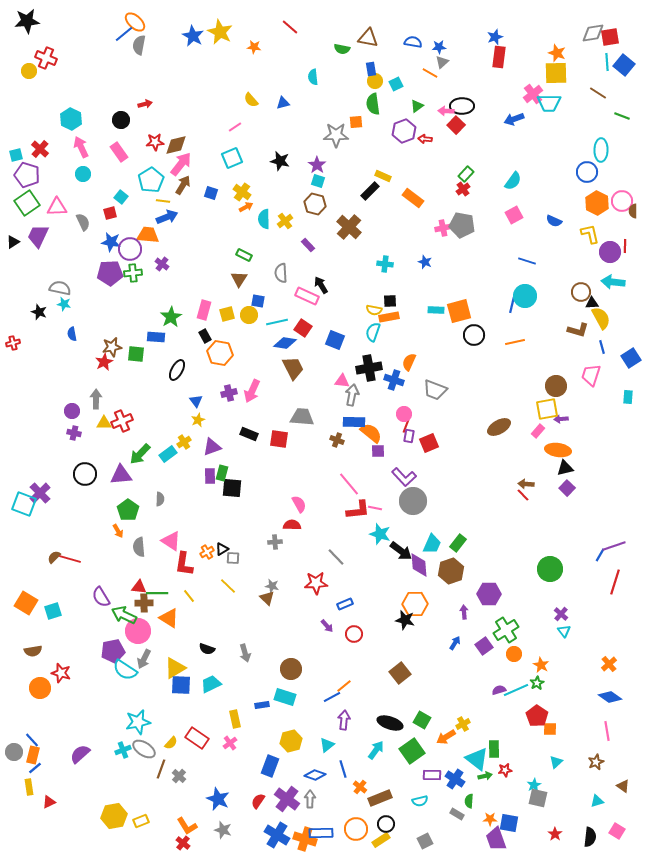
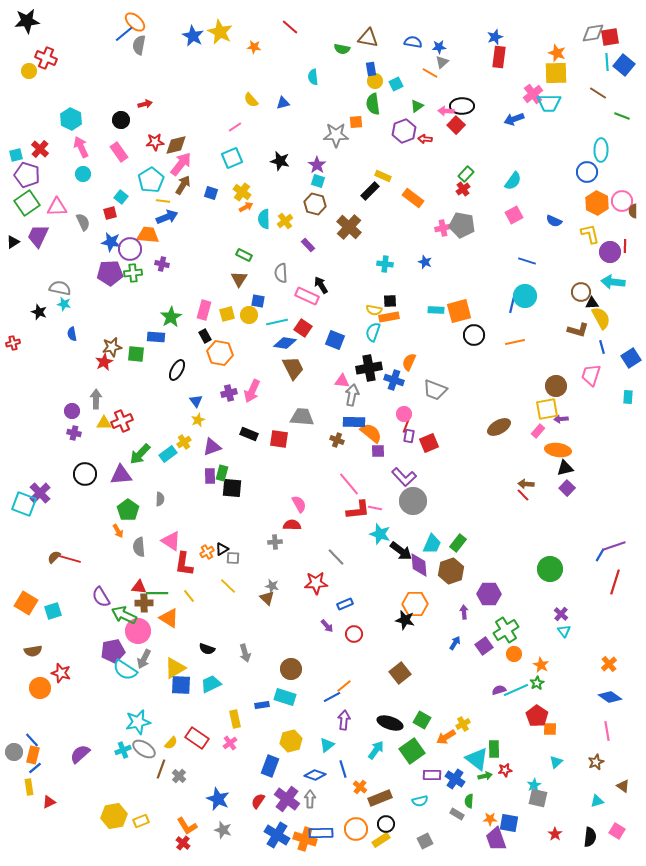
purple cross at (162, 264): rotated 24 degrees counterclockwise
